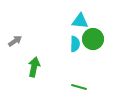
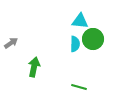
gray arrow: moved 4 px left, 2 px down
